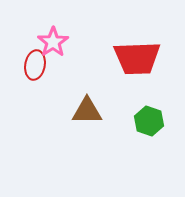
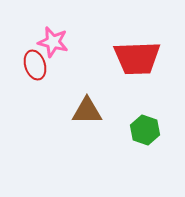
pink star: rotated 24 degrees counterclockwise
red ellipse: rotated 28 degrees counterclockwise
green hexagon: moved 4 px left, 9 px down
